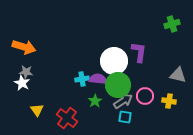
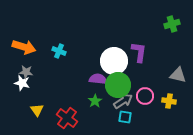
cyan cross: moved 23 px left, 28 px up; rotated 32 degrees clockwise
white star: rotated 14 degrees counterclockwise
